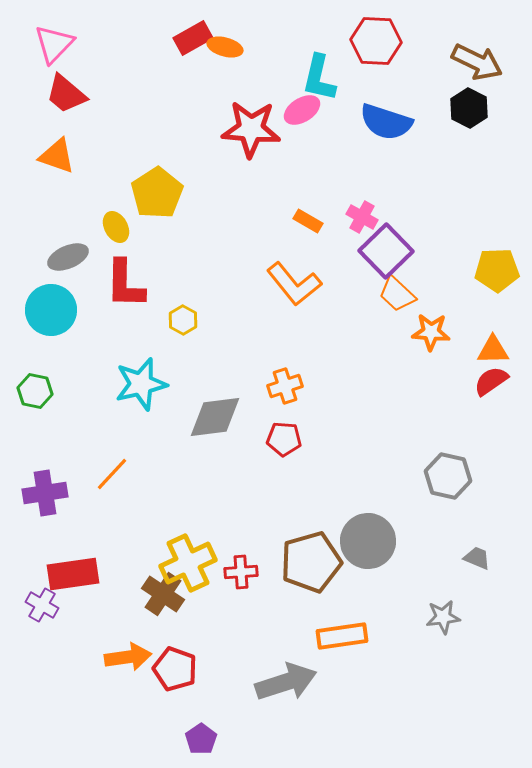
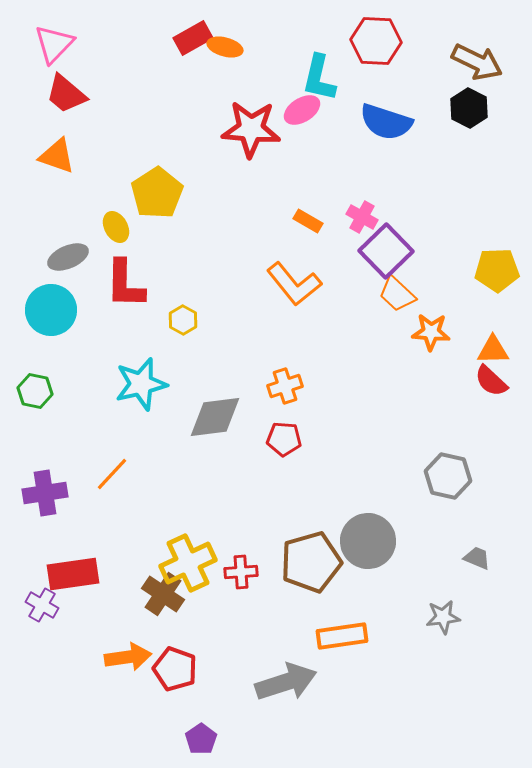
red semicircle at (491, 381): rotated 102 degrees counterclockwise
